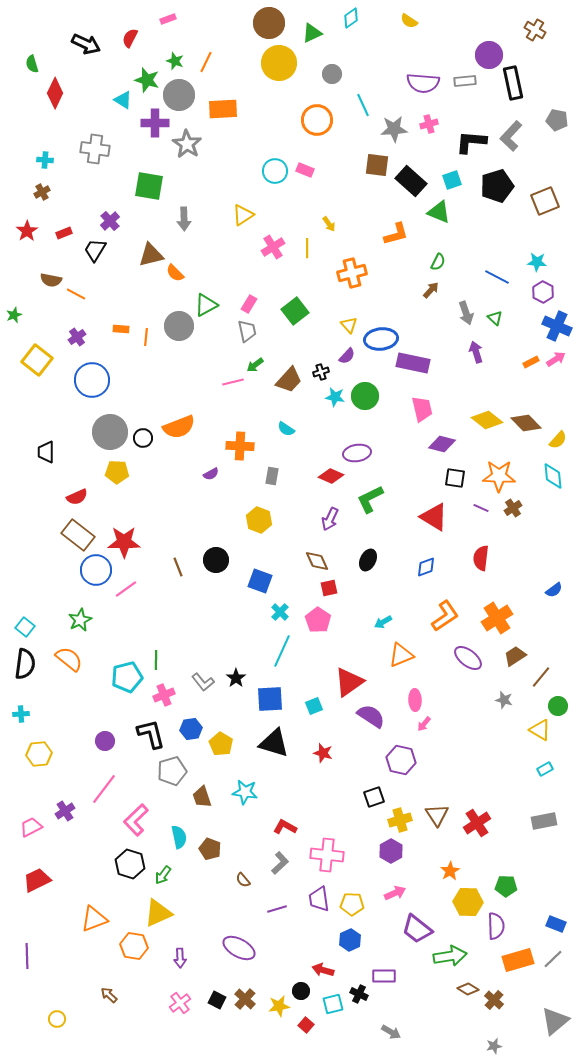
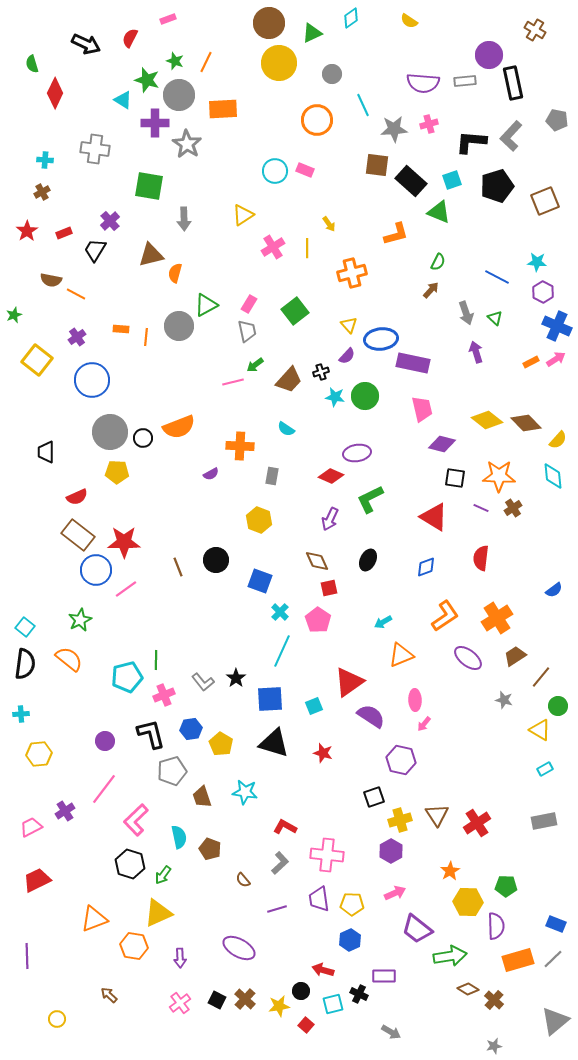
orange semicircle at (175, 273): rotated 60 degrees clockwise
